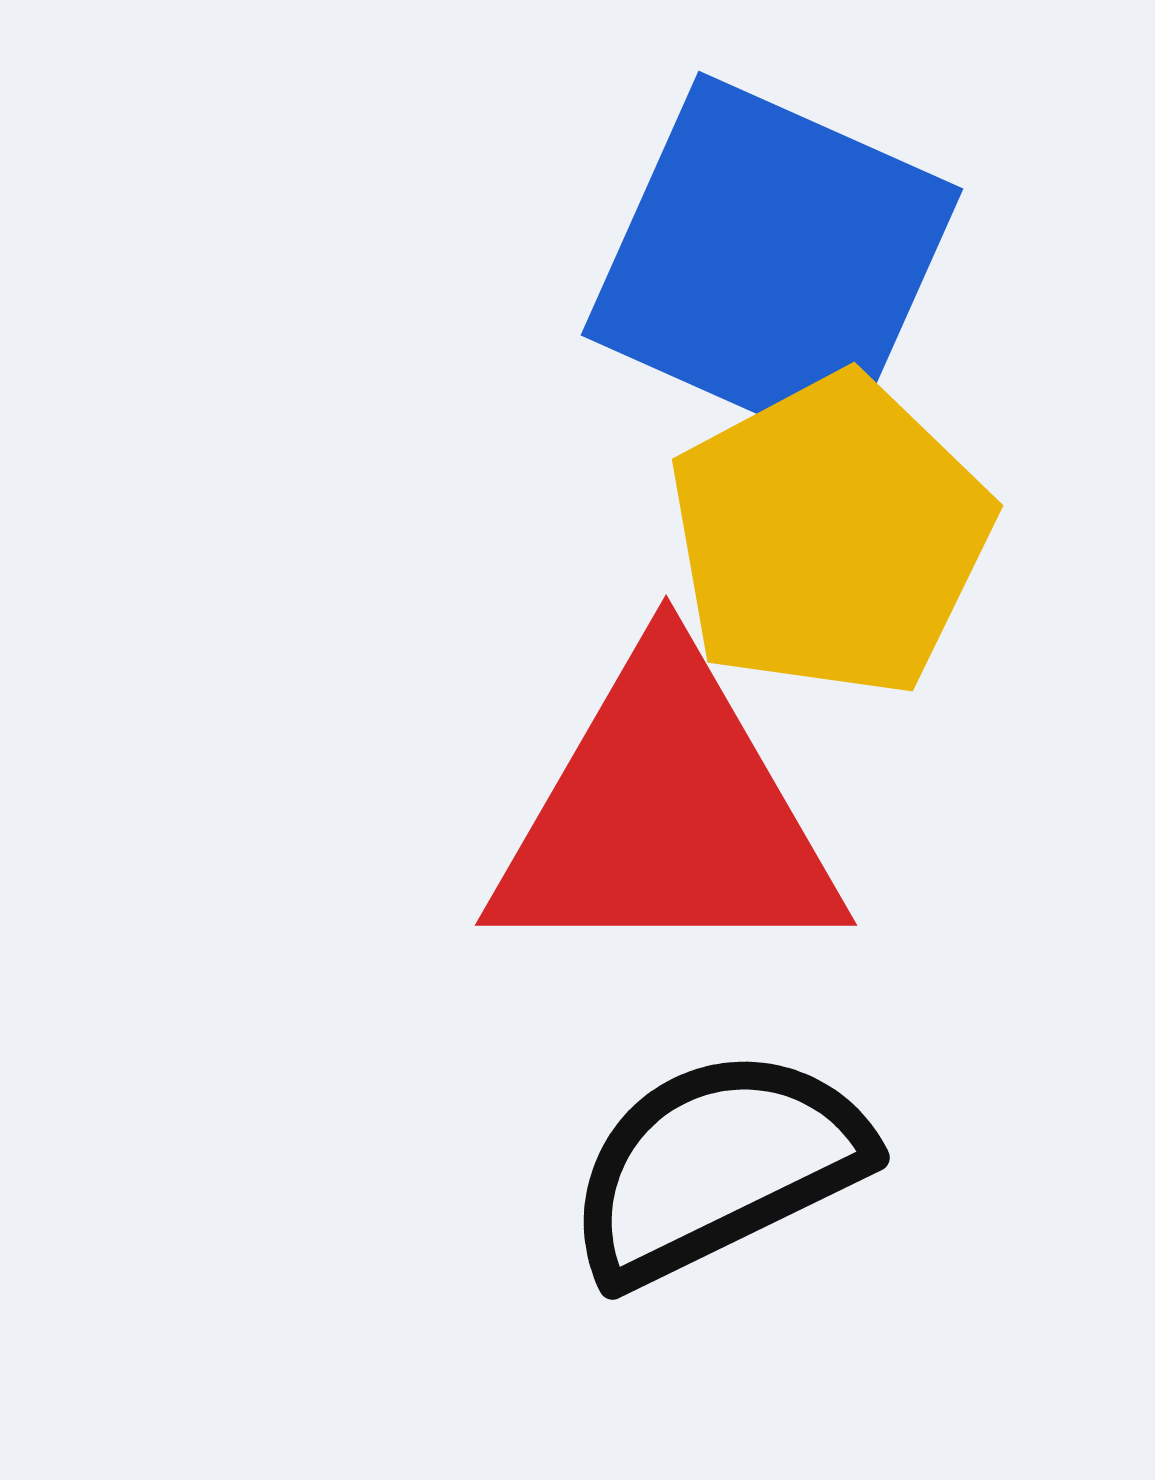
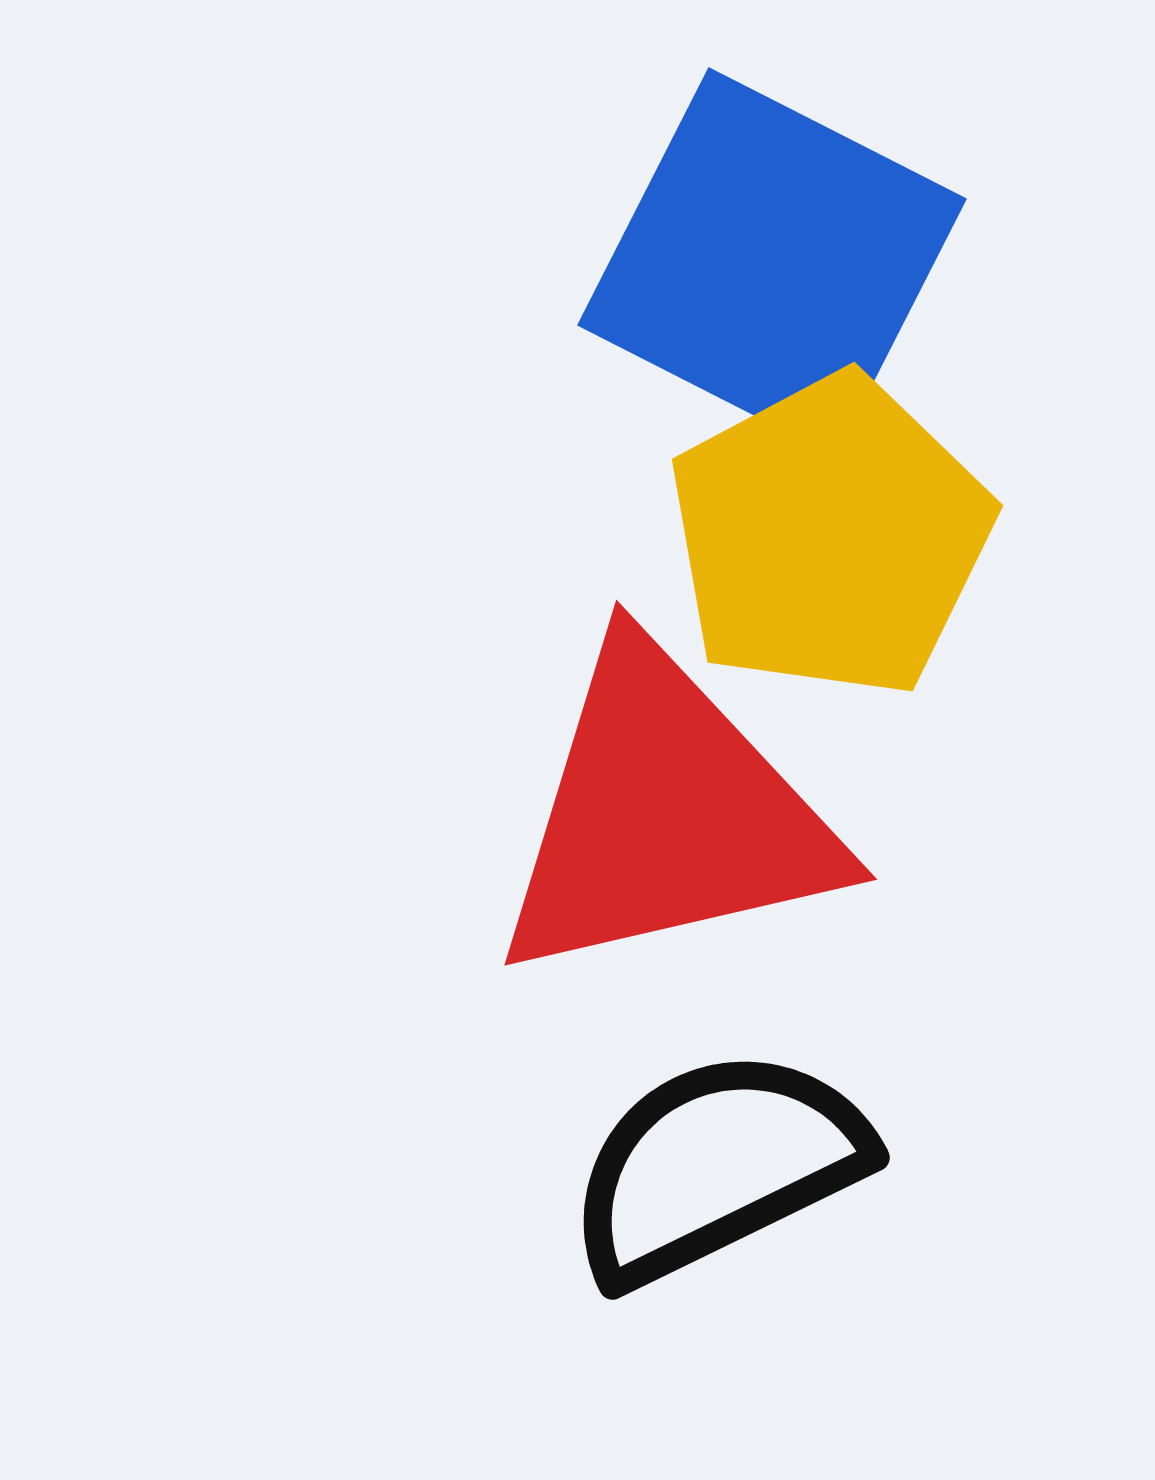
blue square: rotated 3 degrees clockwise
red triangle: rotated 13 degrees counterclockwise
